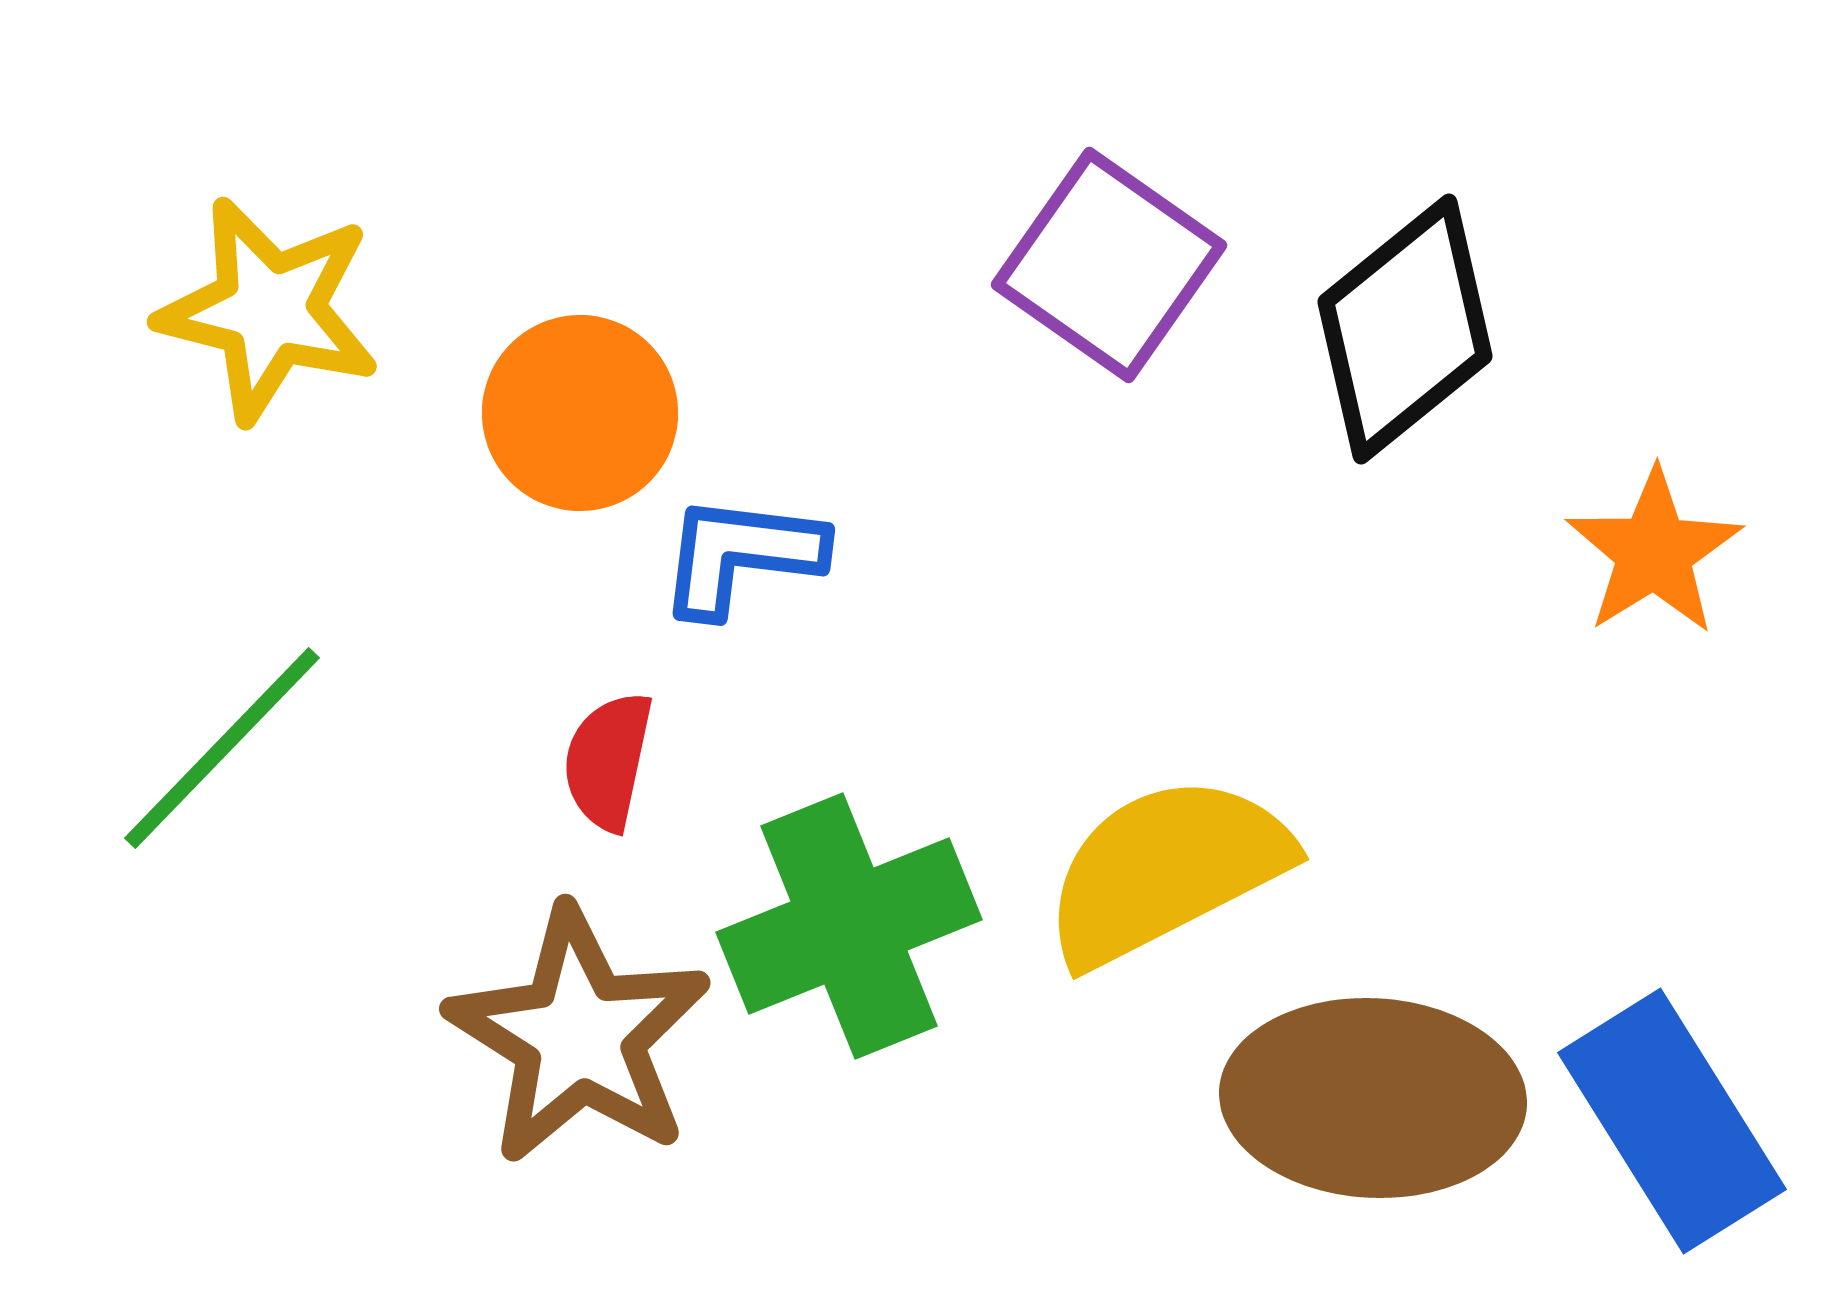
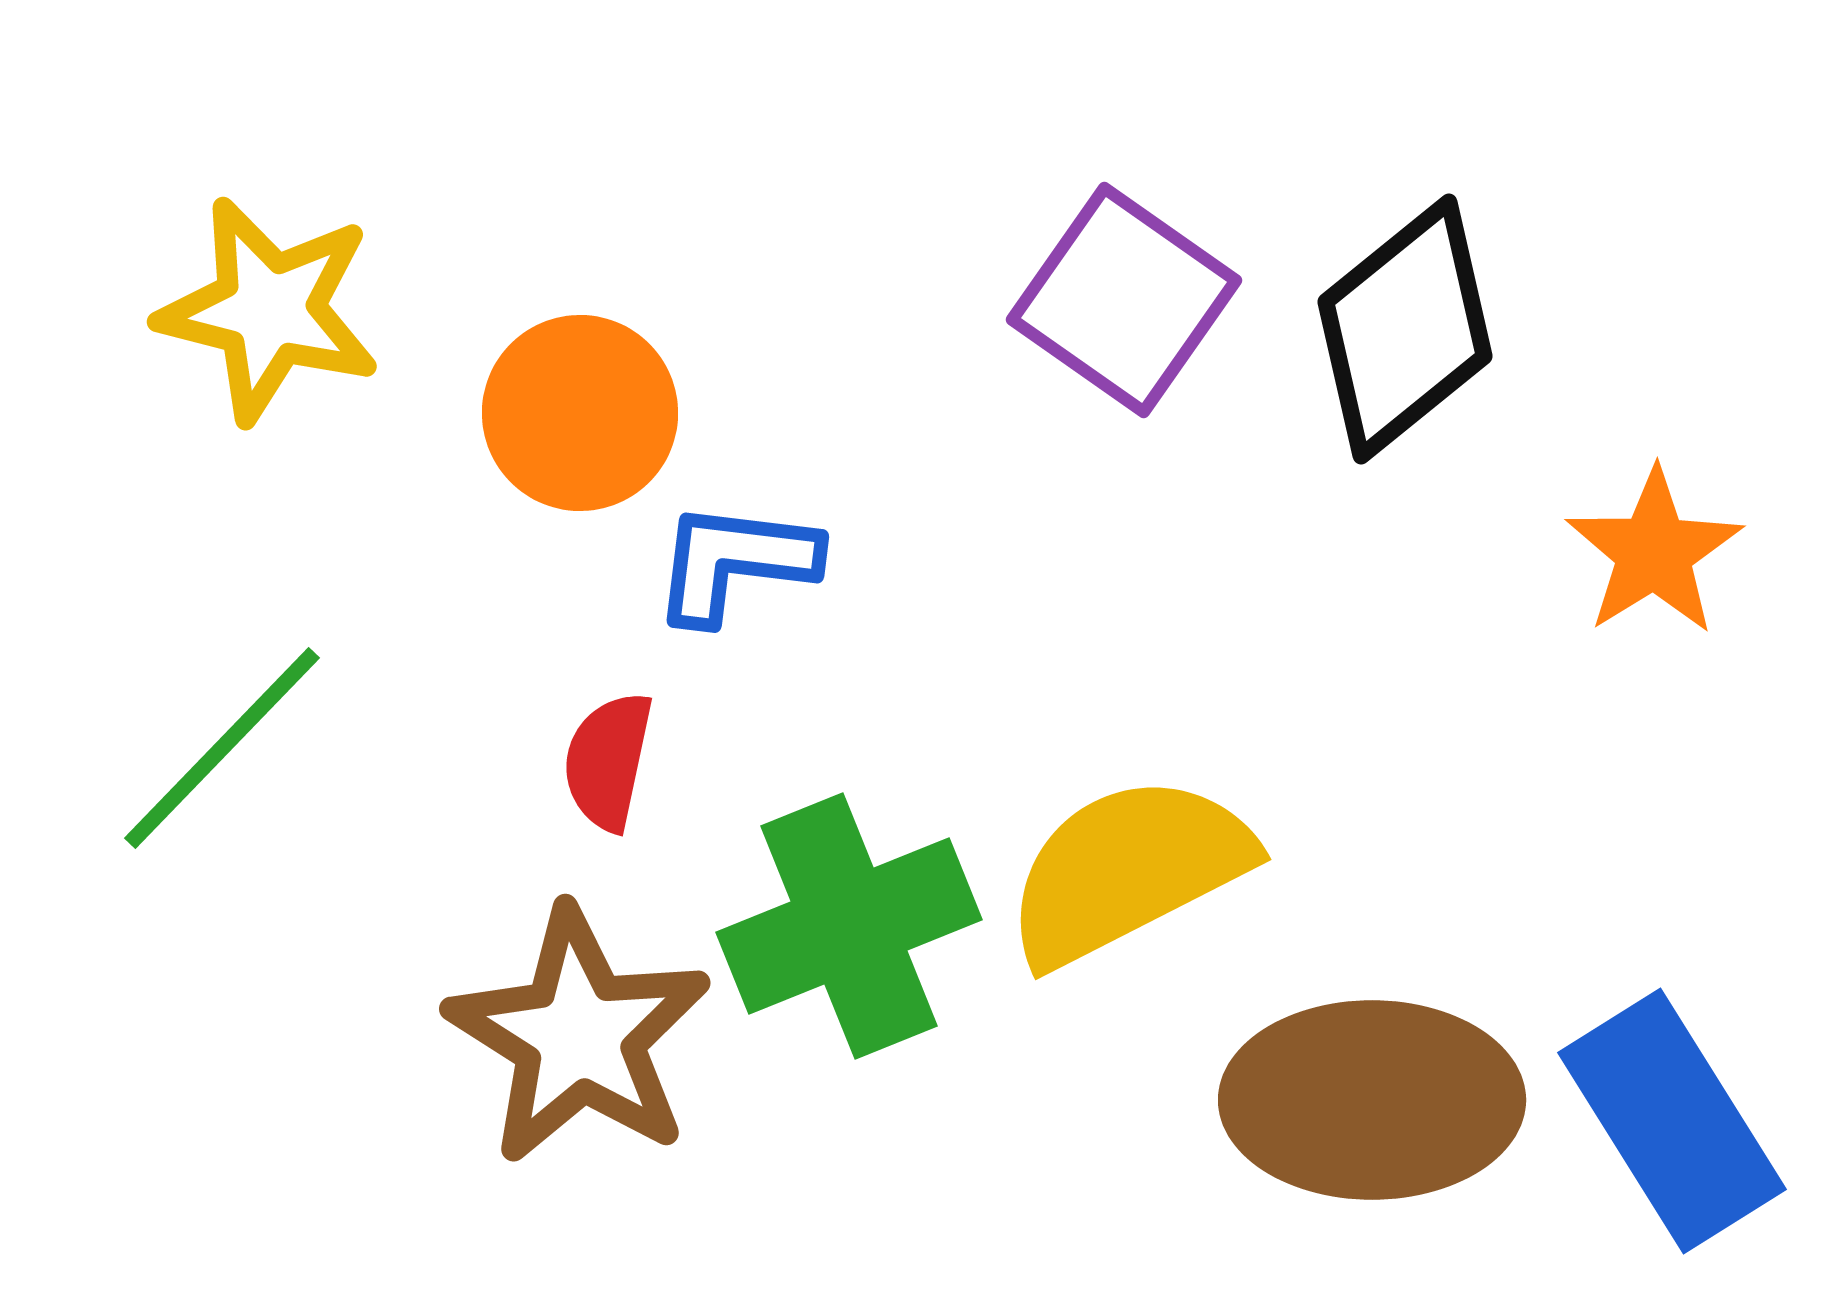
purple square: moved 15 px right, 35 px down
blue L-shape: moved 6 px left, 7 px down
yellow semicircle: moved 38 px left
brown ellipse: moved 1 px left, 2 px down; rotated 3 degrees counterclockwise
